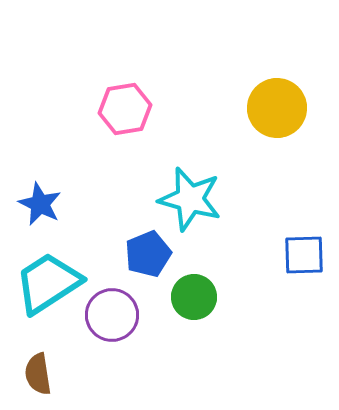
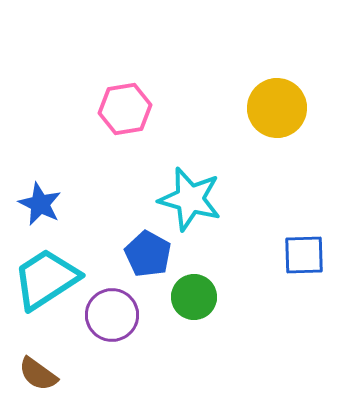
blue pentagon: rotated 21 degrees counterclockwise
cyan trapezoid: moved 2 px left, 4 px up
brown semicircle: rotated 45 degrees counterclockwise
